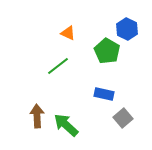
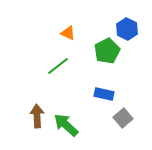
green pentagon: rotated 15 degrees clockwise
